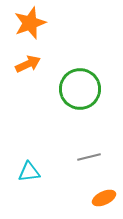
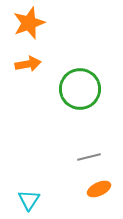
orange star: moved 1 px left
orange arrow: rotated 15 degrees clockwise
cyan triangle: moved 28 px down; rotated 50 degrees counterclockwise
orange ellipse: moved 5 px left, 9 px up
